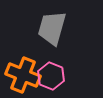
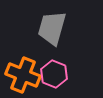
pink hexagon: moved 3 px right, 2 px up
